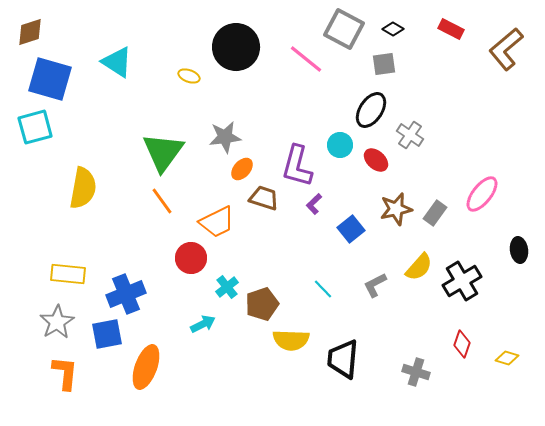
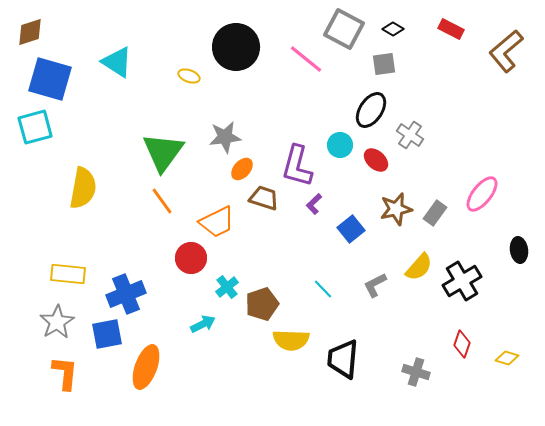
brown L-shape at (506, 49): moved 2 px down
